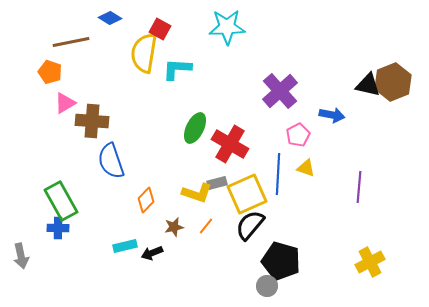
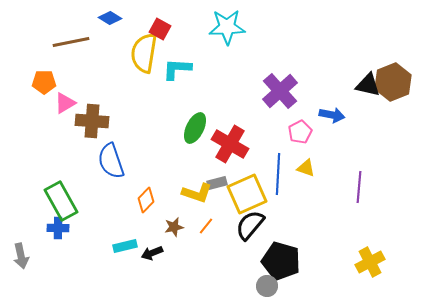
orange pentagon: moved 6 px left, 10 px down; rotated 20 degrees counterclockwise
pink pentagon: moved 2 px right, 3 px up
